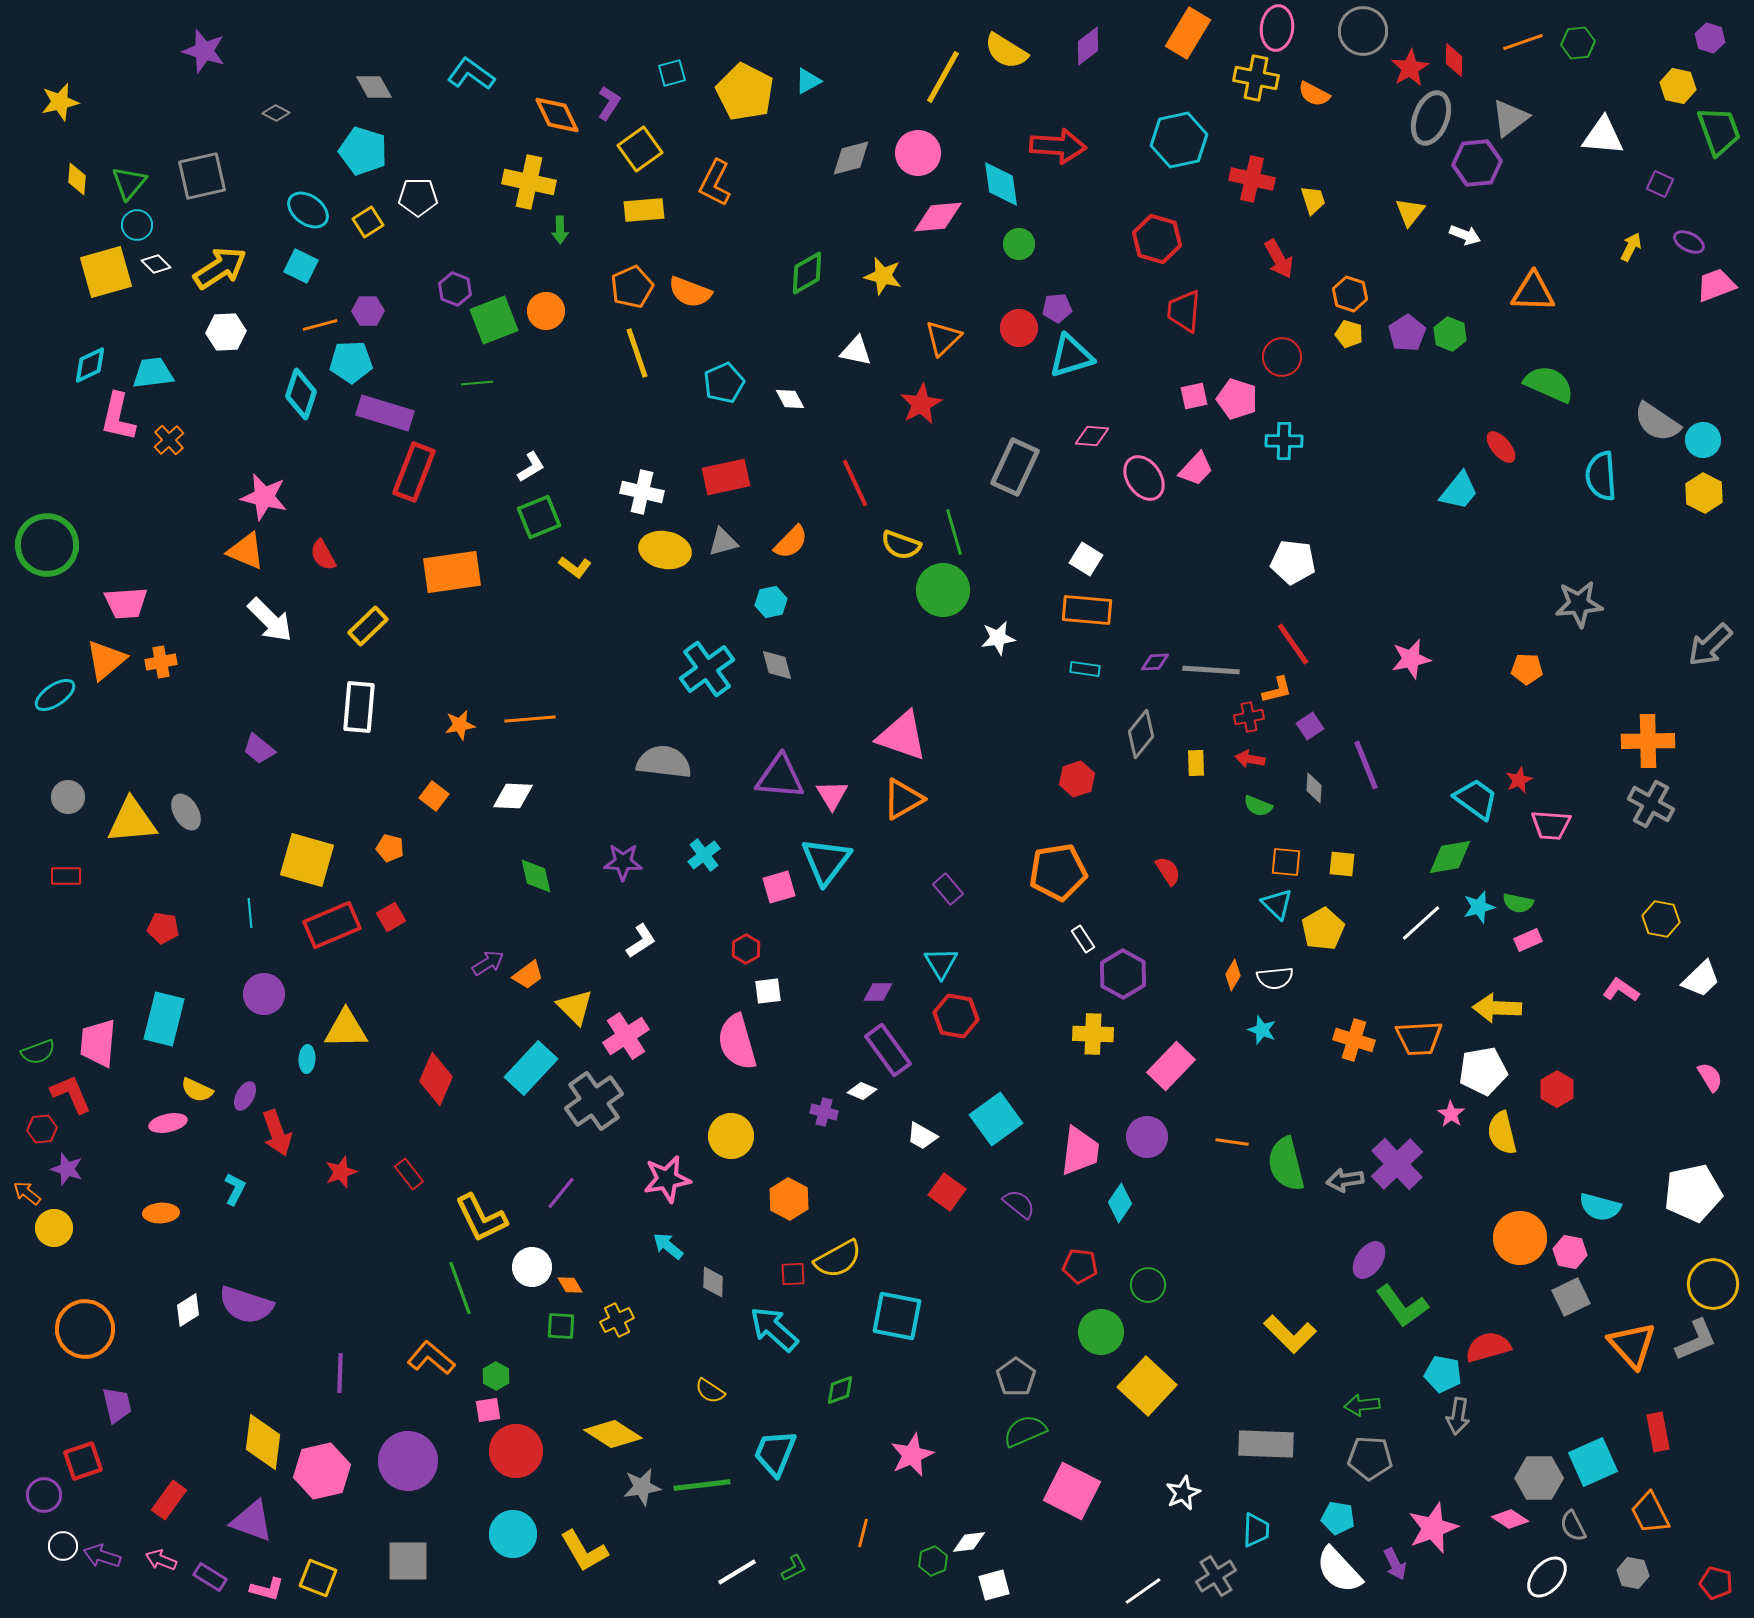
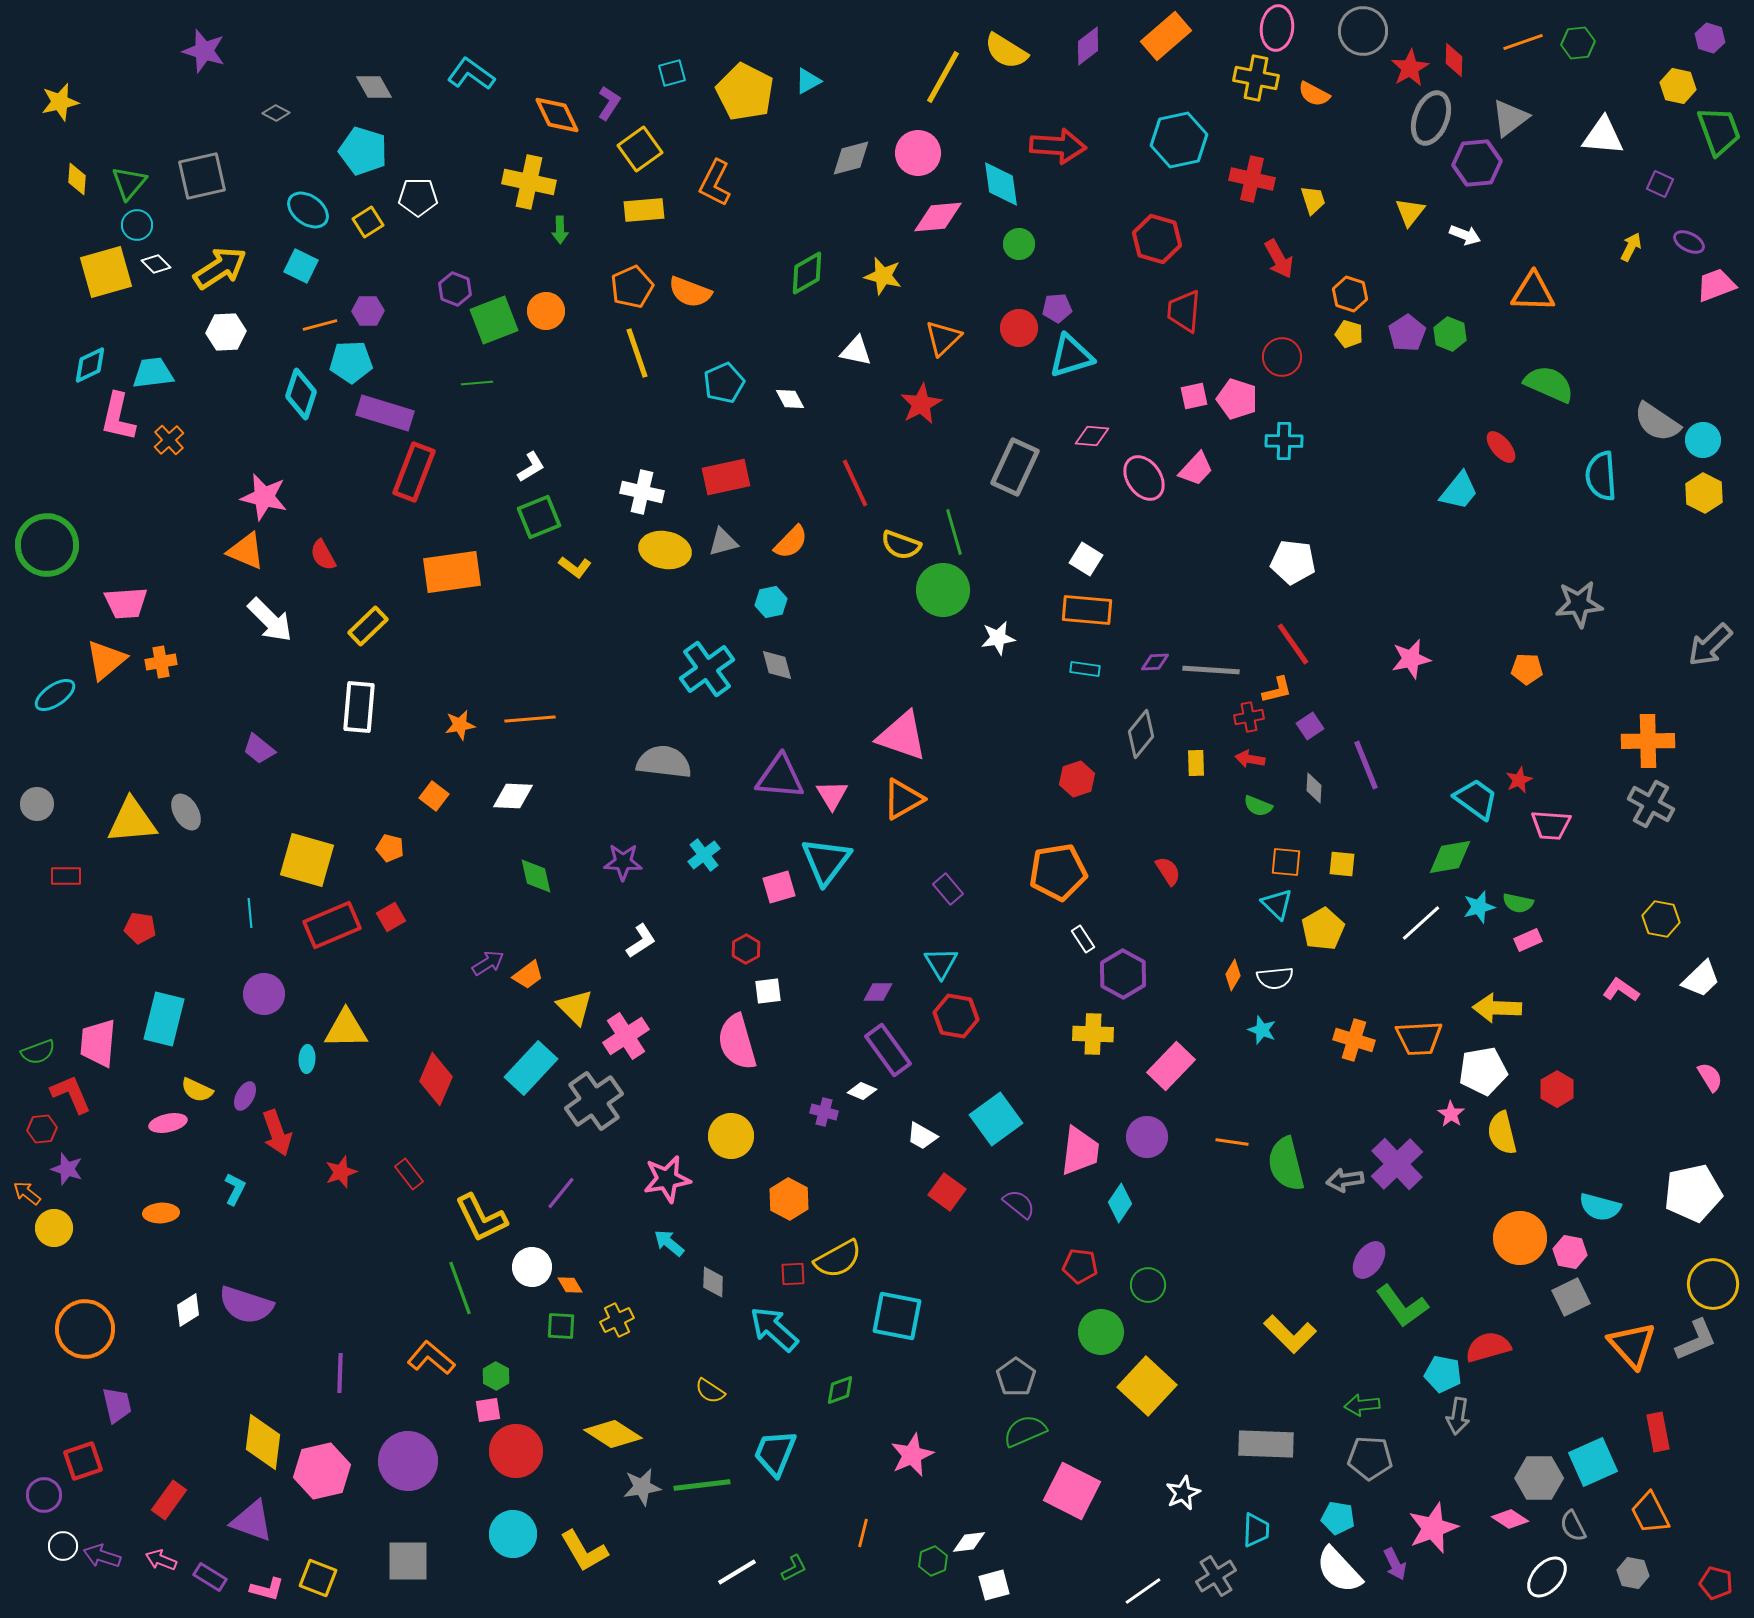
orange rectangle at (1188, 33): moved 22 px left, 3 px down; rotated 18 degrees clockwise
gray circle at (68, 797): moved 31 px left, 7 px down
red pentagon at (163, 928): moved 23 px left
cyan arrow at (668, 1246): moved 1 px right, 3 px up
